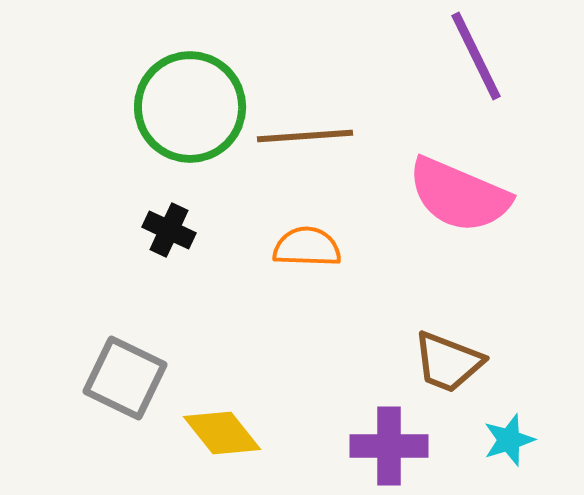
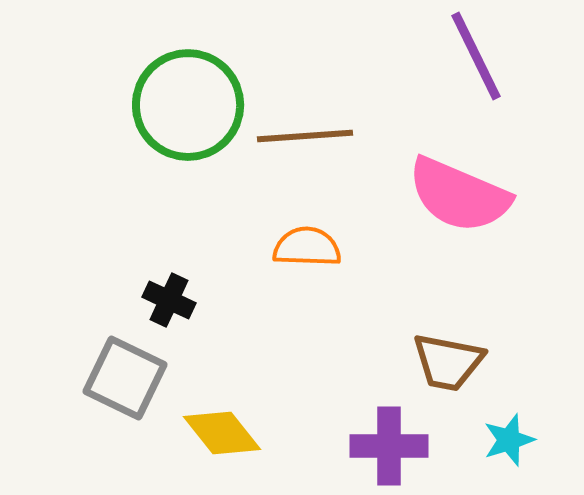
green circle: moved 2 px left, 2 px up
black cross: moved 70 px down
brown trapezoid: rotated 10 degrees counterclockwise
